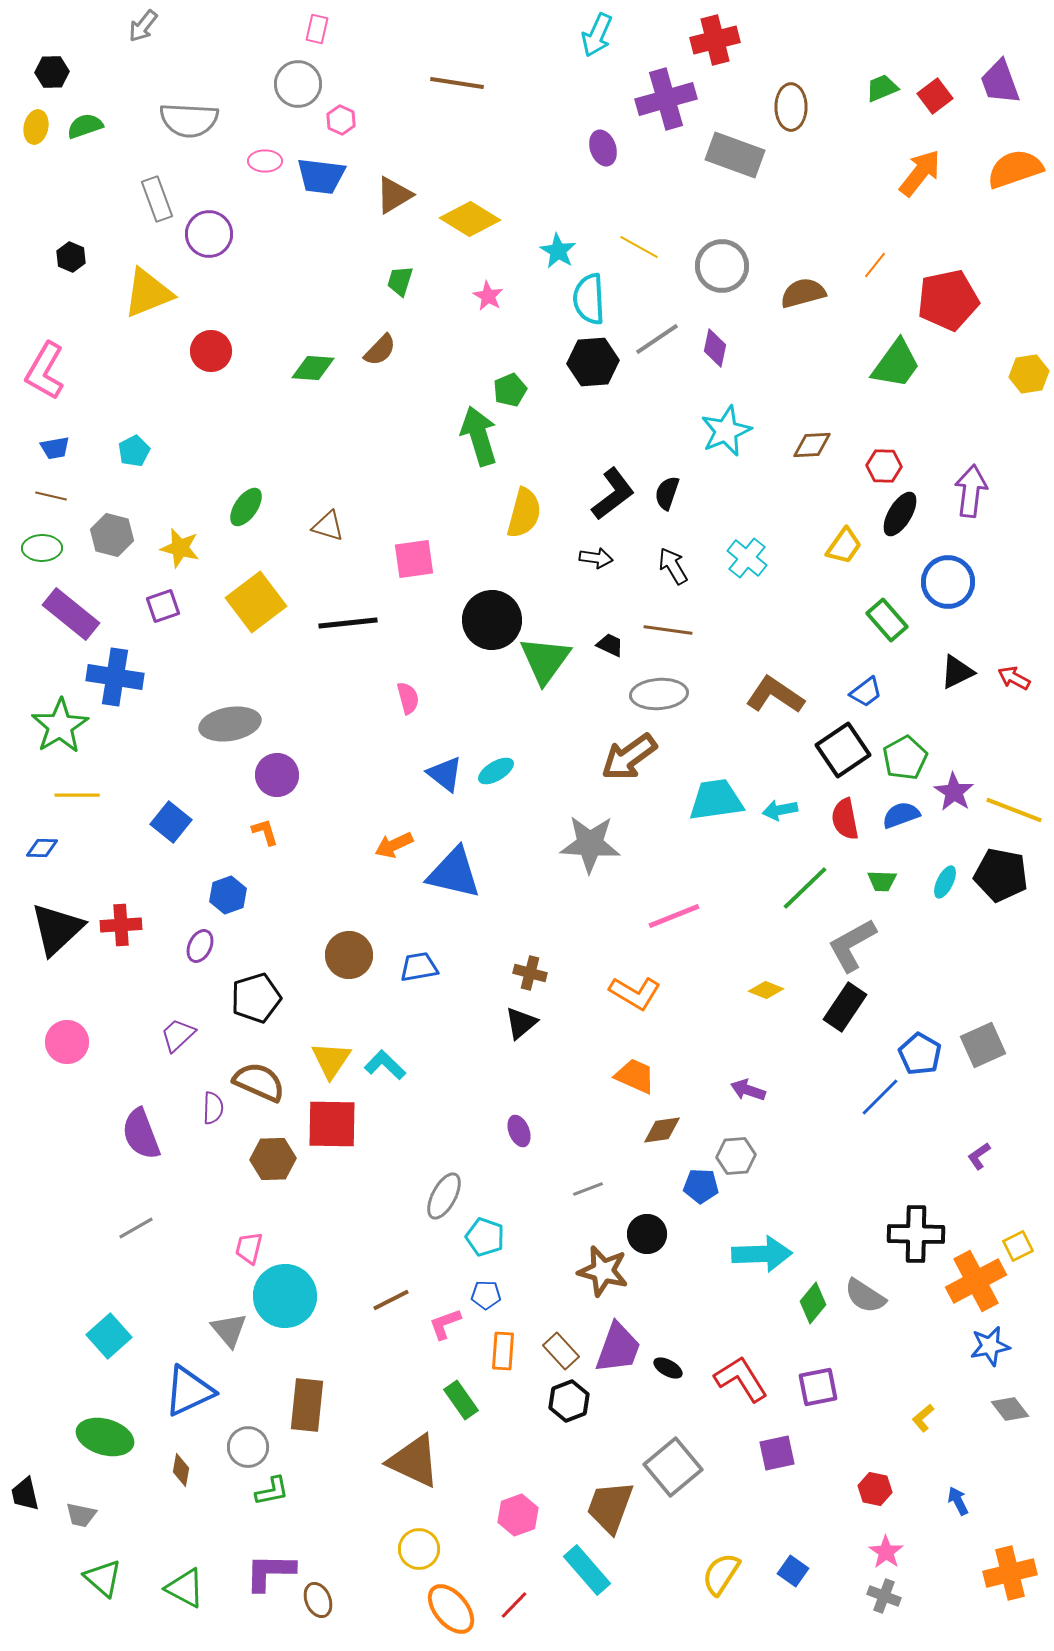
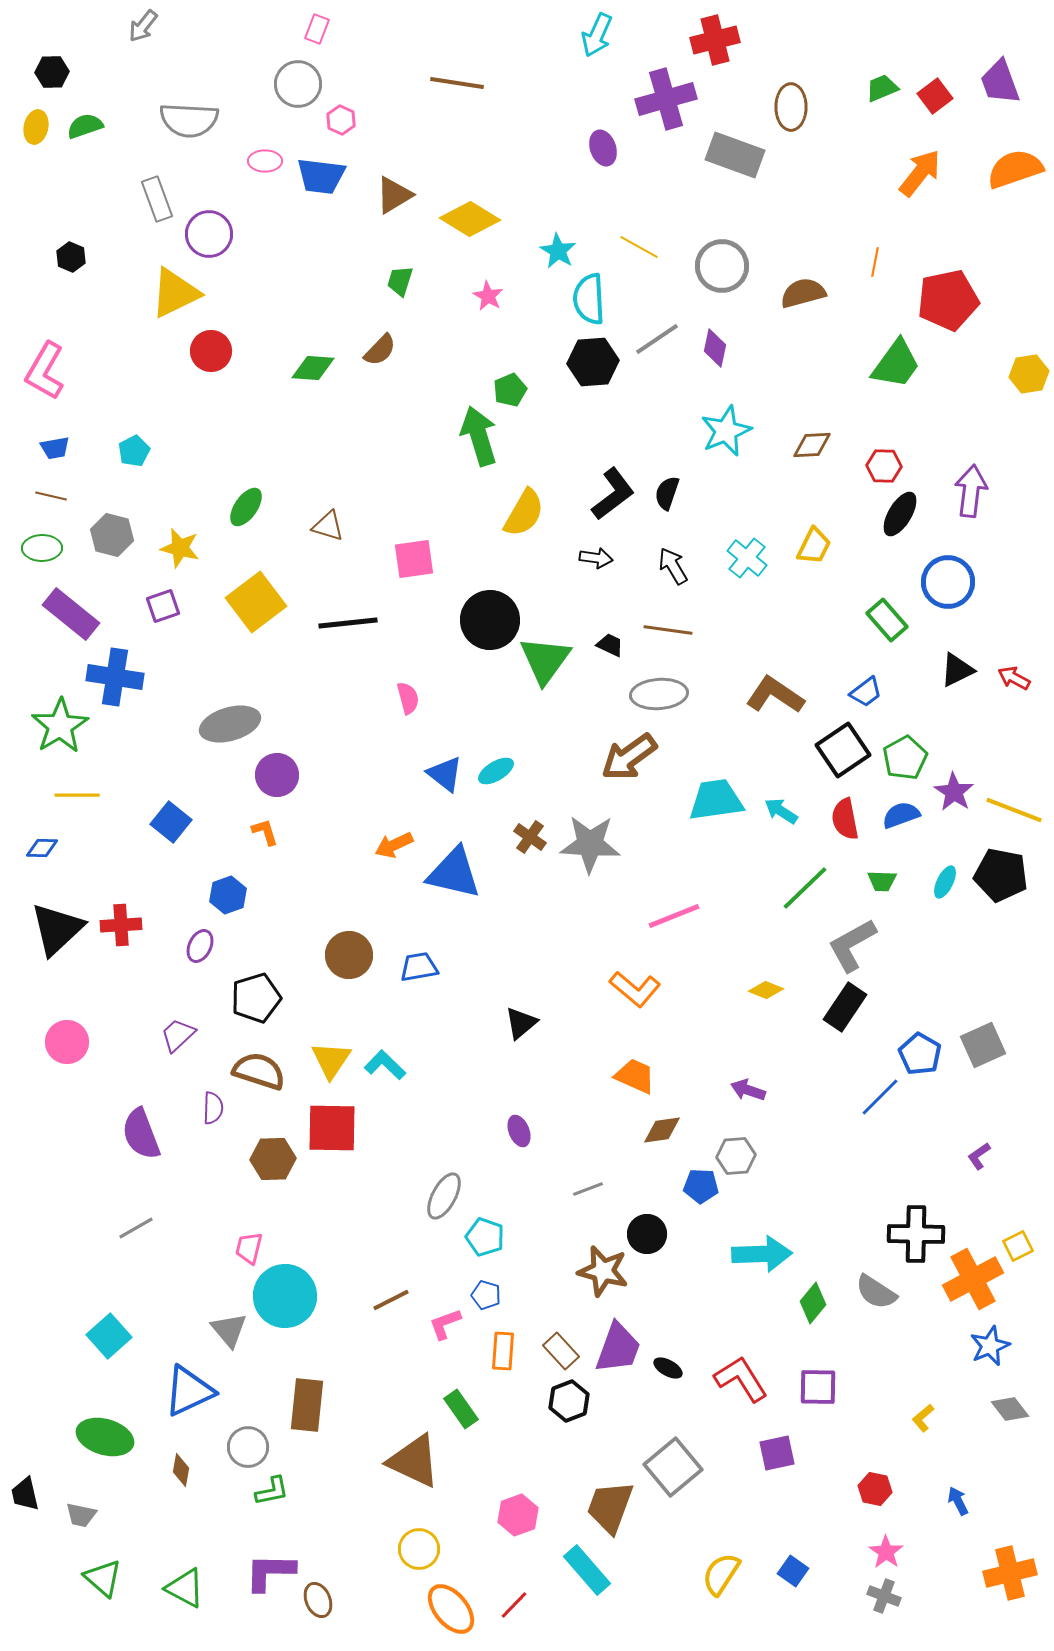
pink rectangle at (317, 29): rotated 8 degrees clockwise
orange line at (875, 265): moved 3 px up; rotated 28 degrees counterclockwise
yellow triangle at (148, 293): moved 27 px right; rotated 4 degrees counterclockwise
yellow semicircle at (524, 513): rotated 15 degrees clockwise
yellow trapezoid at (844, 546): moved 30 px left; rotated 9 degrees counterclockwise
black circle at (492, 620): moved 2 px left
black triangle at (957, 672): moved 2 px up
gray ellipse at (230, 724): rotated 6 degrees counterclockwise
cyan arrow at (780, 810): moved 1 px right, 1 px down; rotated 44 degrees clockwise
brown cross at (530, 973): moved 136 px up; rotated 20 degrees clockwise
orange L-shape at (635, 993): moved 4 px up; rotated 9 degrees clockwise
brown semicircle at (259, 1082): moved 11 px up; rotated 6 degrees counterclockwise
red square at (332, 1124): moved 4 px down
orange cross at (976, 1281): moved 3 px left, 2 px up
blue pentagon at (486, 1295): rotated 16 degrees clockwise
gray semicircle at (865, 1296): moved 11 px right, 4 px up
blue star at (990, 1346): rotated 12 degrees counterclockwise
purple square at (818, 1387): rotated 12 degrees clockwise
green rectangle at (461, 1400): moved 9 px down
